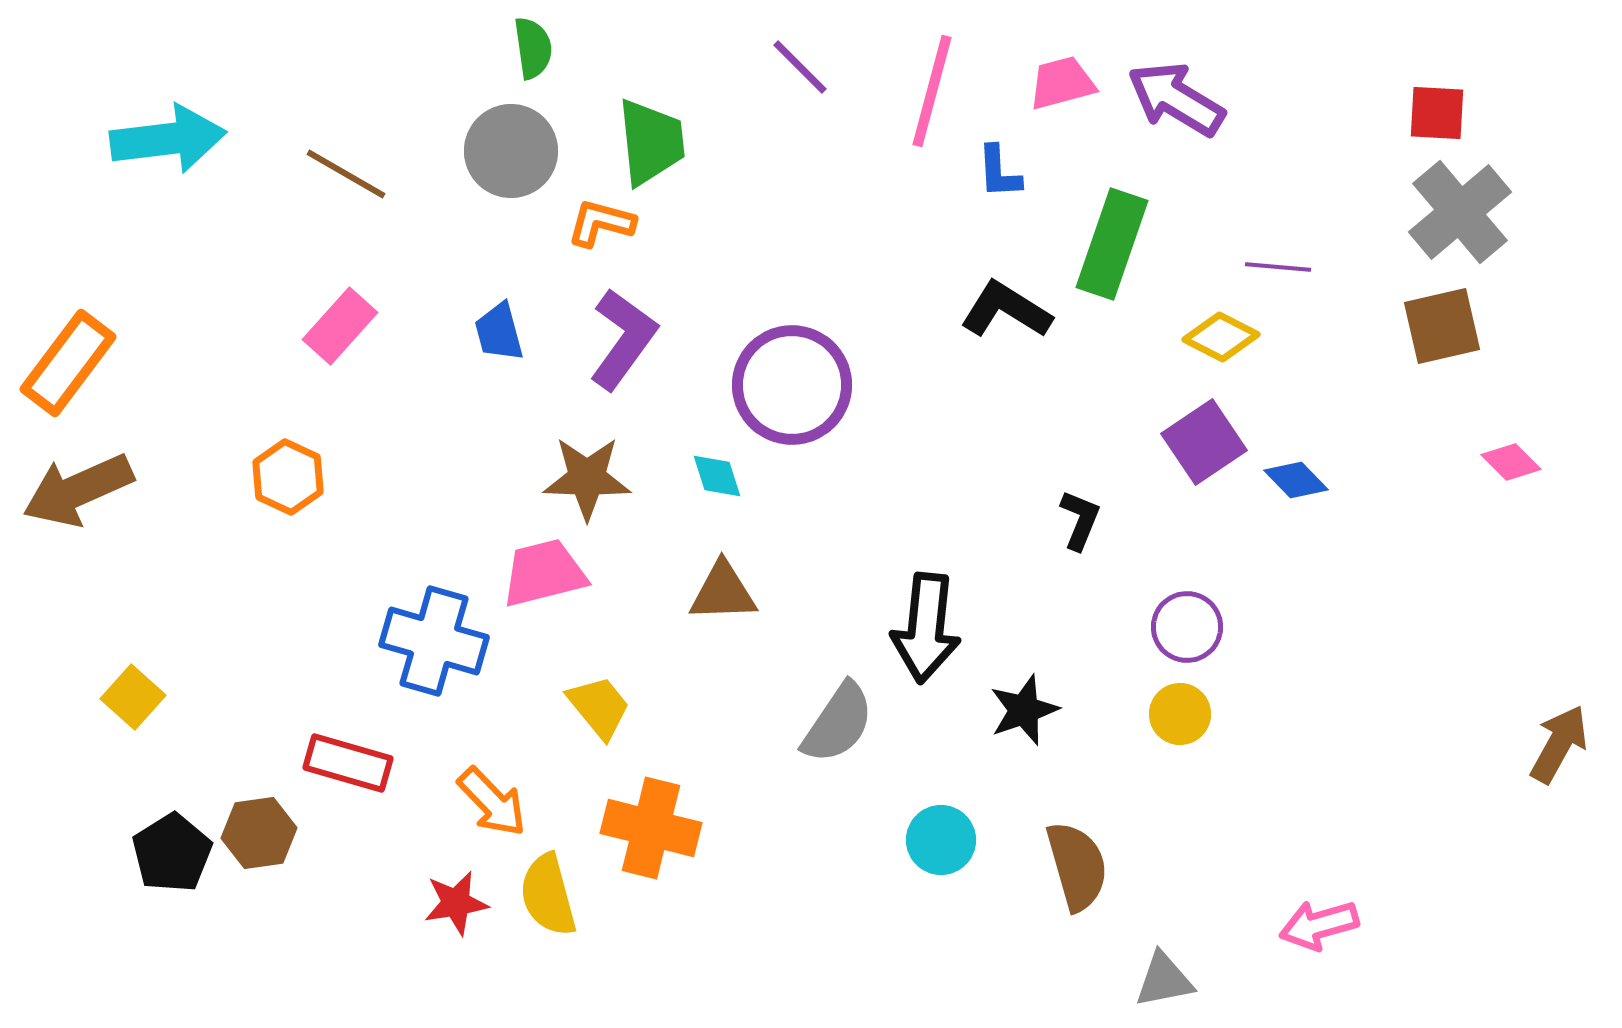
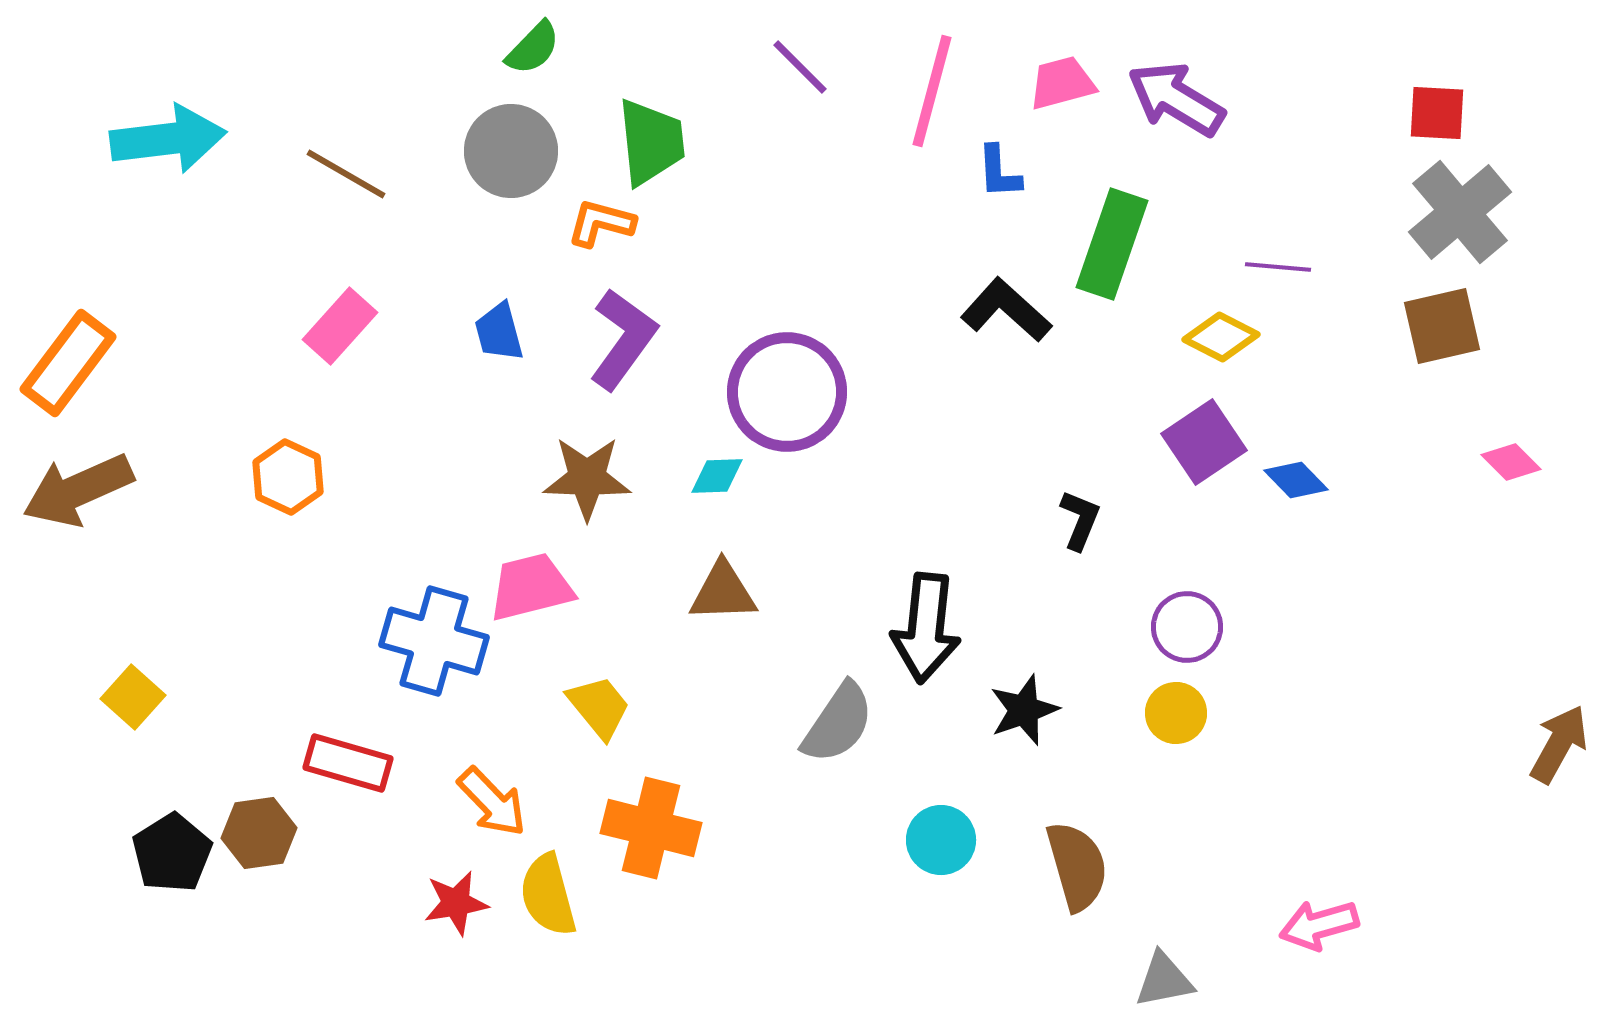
green semicircle at (533, 48): rotated 52 degrees clockwise
black L-shape at (1006, 310): rotated 10 degrees clockwise
purple circle at (792, 385): moved 5 px left, 7 px down
cyan diamond at (717, 476): rotated 74 degrees counterclockwise
pink trapezoid at (544, 573): moved 13 px left, 14 px down
yellow circle at (1180, 714): moved 4 px left, 1 px up
